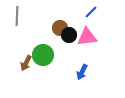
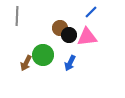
blue arrow: moved 12 px left, 9 px up
